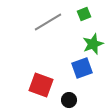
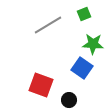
gray line: moved 3 px down
green star: rotated 25 degrees clockwise
blue square: rotated 35 degrees counterclockwise
